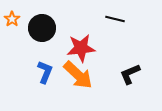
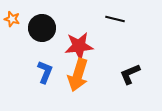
orange star: rotated 21 degrees counterclockwise
red star: moved 2 px left, 2 px up
orange arrow: rotated 64 degrees clockwise
